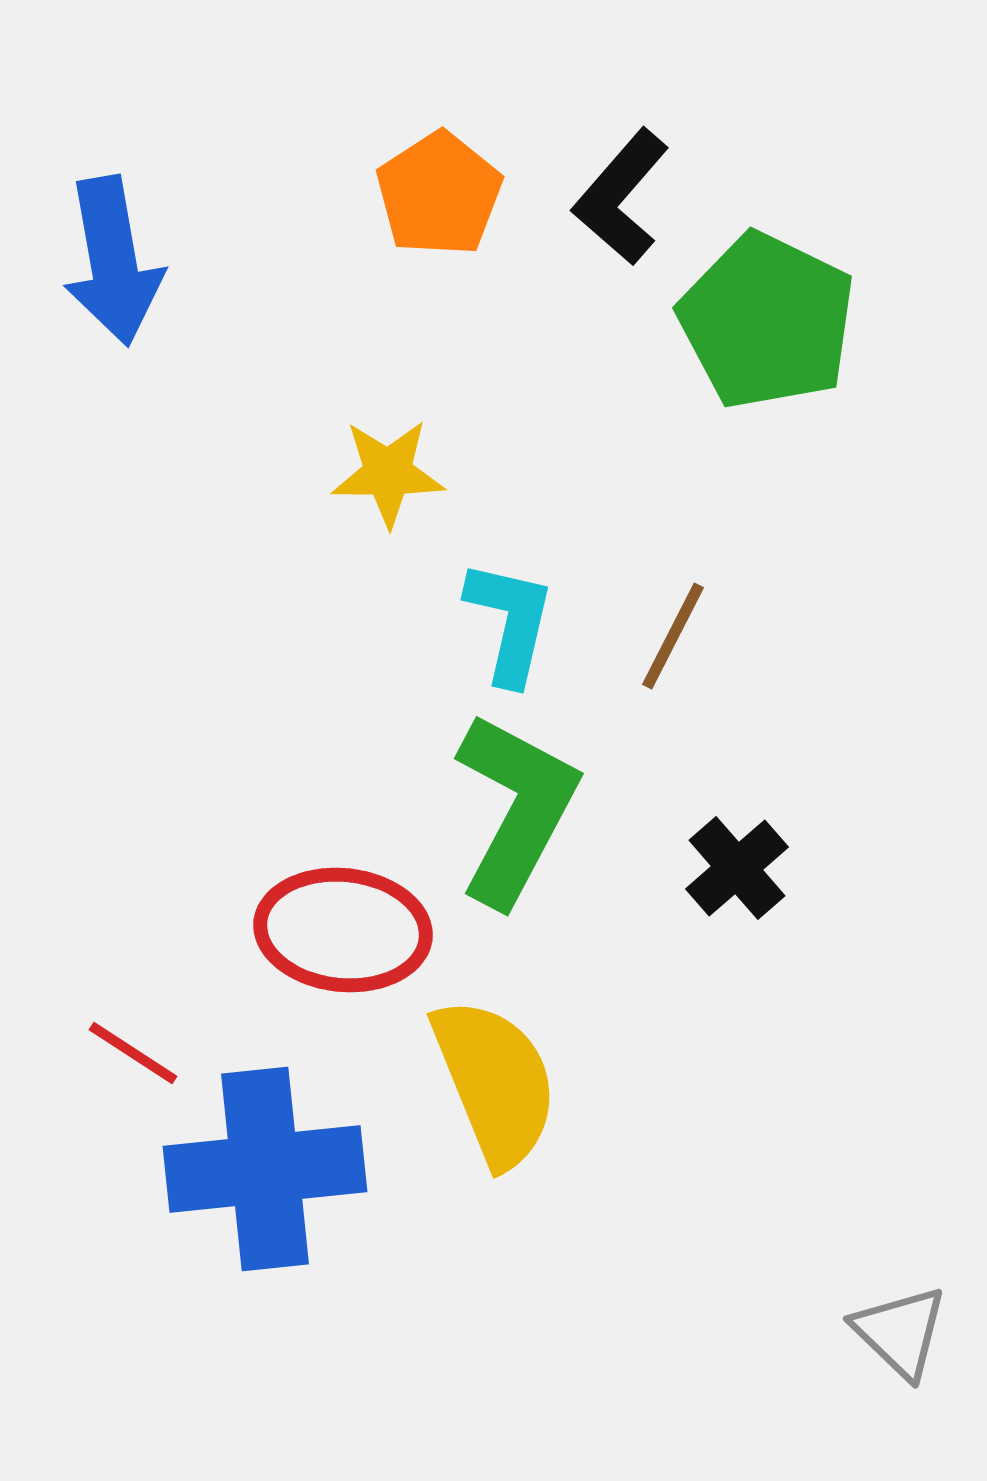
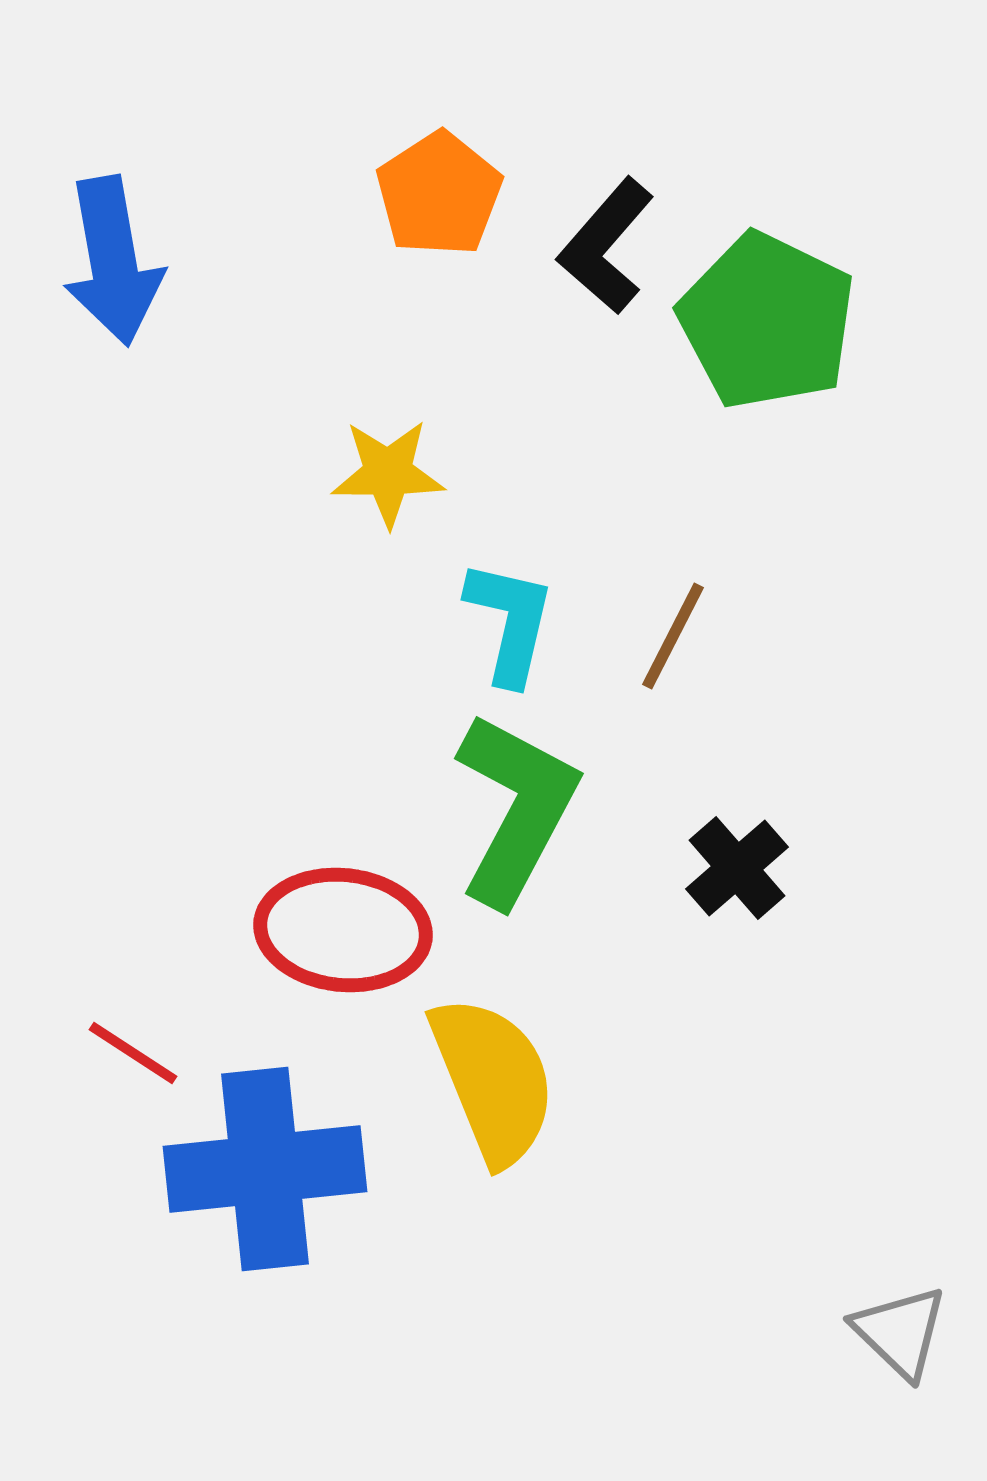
black L-shape: moved 15 px left, 49 px down
yellow semicircle: moved 2 px left, 2 px up
